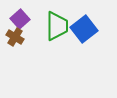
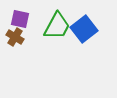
purple square: rotated 36 degrees counterclockwise
green trapezoid: rotated 28 degrees clockwise
